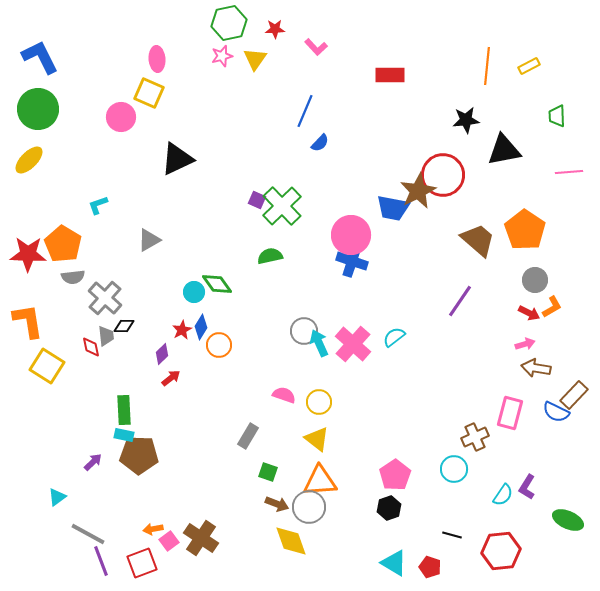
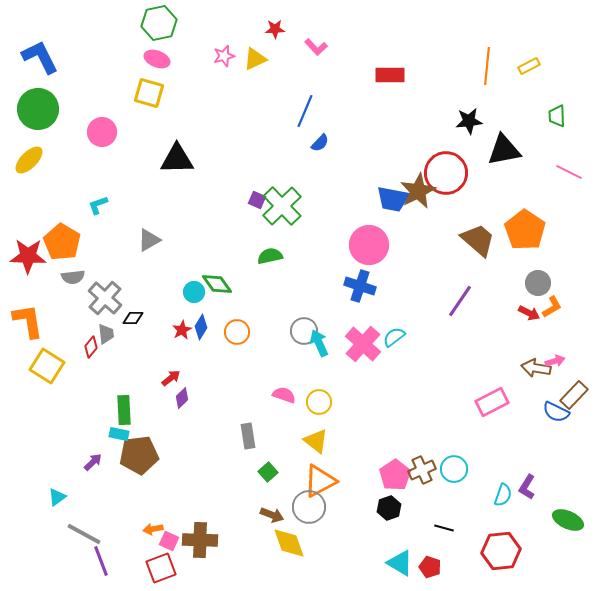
green hexagon at (229, 23): moved 70 px left
pink star at (222, 56): moved 2 px right
pink ellipse at (157, 59): rotated 65 degrees counterclockwise
yellow triangle at (255, 59): rotated 30 degrees clockwise
yellow square at (149, 93): rotated 8 degrees counterclockwise
pink circle at (121, 117): moved 19 px left, 15 px down
black star at (466, 120): moved 3 px right, 1 px down
black triangle at (177, 159): rotated 24 degrees clockwise
pink line at (569, 172): rotated 32 degrees clockwise
red circle at (443, 175): moved 3 px right, 2 px up
blue trapezoid at (393, 208): moved 9 px up
pink circle at (351, 235): moved 18 px right, 10 px down
orange pentagon at (63, 244): moved 1 px left, 2 px up
red star at (28, 254): moved 2 px down
blue cross at (352, 261): moved 8 px right, 25 px down
gray circle at (535, 280): moved 3 px right, 3 px down
black diamond at (124, 326): moved 9 px right, 8 px up
gray trapezoid at (106, 336): moved 2 px up
pink cross at (353, 344): moved 10 px right
pink arrow at (525, 344): moved 30 px right, 17 px down
orange circle at (219, 345): moved 18 px right, 13 px up
red diamond at (91, 347): rotated 50 degrees clockwise
purple diamond at (162, 354): moved 20 px right, 44 px down
pink rectangle at (510, 413): moved 18 px left, 11 px up; rotated 48 degrees clockwise
cyan rectangle at (124, 435): moved 5 px left, 1 px up
gray rectangle at (248, 436): rotated 40 degrees counterclockwise
brown cross at (475, 437): moved 53 px left, 33 px down
yellow triangle at (317, 439): moved 1 px left, 2 px down
brown pentagon at (139, 455): rotated 9 degrees counterclockwise
green square at (268, 472): rotated 30 degrees clockwise
orange triangle at (320, 481): rotated 24 degrees counterclockwise
cyan semicircle at (503, 495): rotated 15 degrees counterclockwise
brown arrow at (277, 504): moved 5 px left, 11 px down
gray line at (88, 534): moved 4 px left
black line at (452, 535): moved 8 px left, 7 px up
brown cross at (201, 538): moved 1 px left, 2 px down; rotated 32 degrees counterclockwise
pink square at (169, 541): rotated 30 degrees counterclockwise
yellow diamond at (291, 541): moved 2 px left, 2 px down
red square at (142, 563): moved 19 px right, 5 px down
cyan triangle at (394, 563): moved 6 px right
